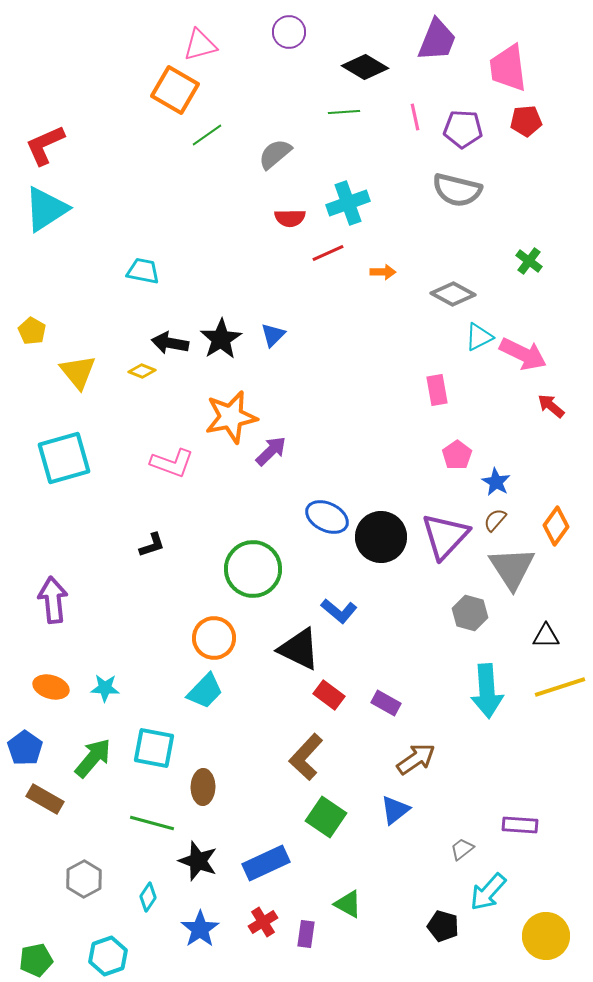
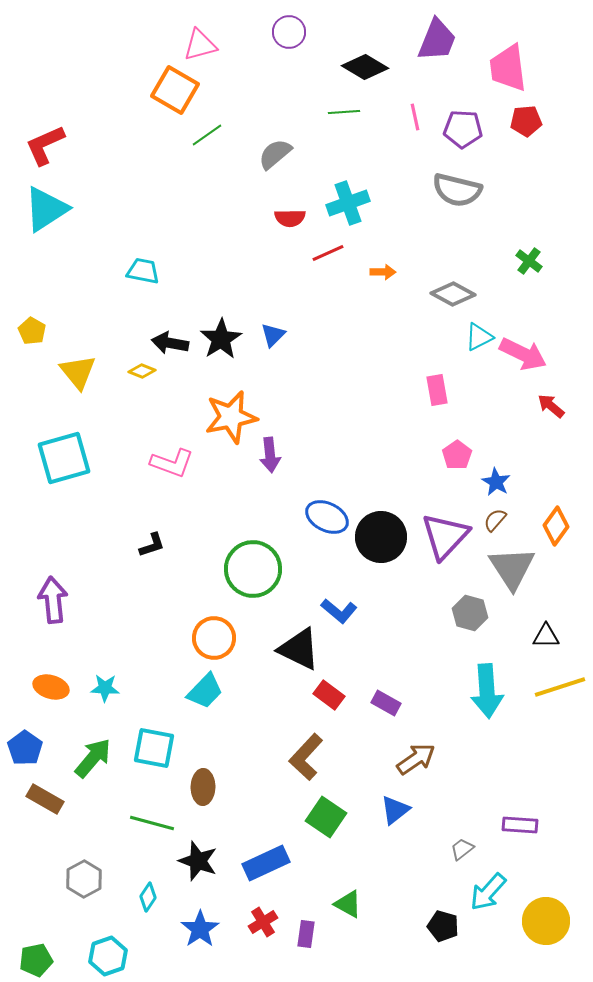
purple arrow at (271, 451): moved 1 px left, 4 px down; rotated 128 degrees clockwise
yellow circle at (546, 936): moved 15 px up
